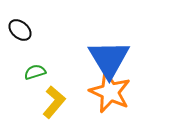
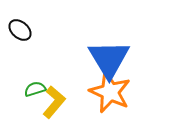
green semicircle: moved 17 px down
